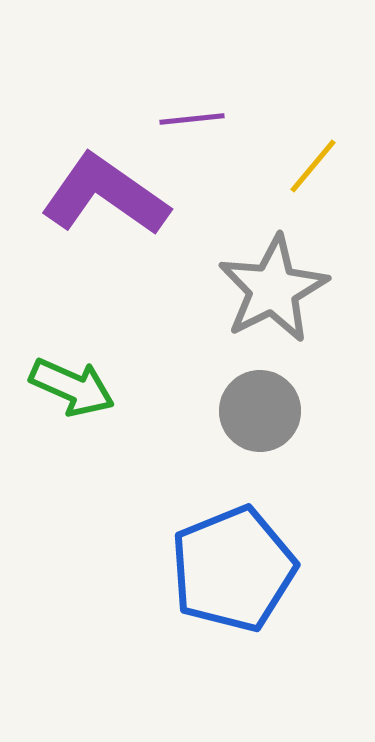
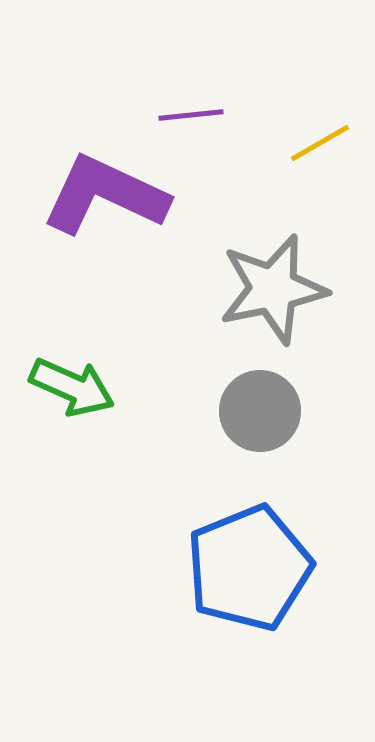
purple line: moved 1 px left, 4 px up
yellow line: moved 7 px right, 23 px up; rotated 20 degrees clockwise
purple L-shape: rotated 10 degrees counterclockwise
gray star: rotated 15 degrees clockwise
blue pentagon: moved 16 px right, 1 px up
